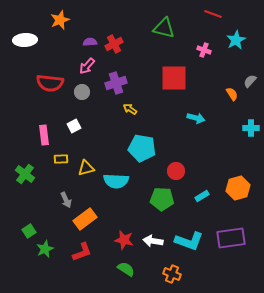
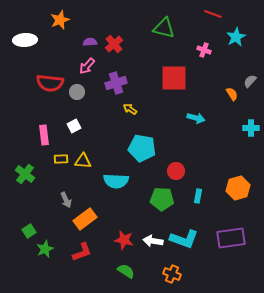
cyan star: moved 3 px up
red cross: rotated 12 degrees counterclockwise
gray circle: moved 5 px left
yellow triangle: moved 3 px left, 7 px up; rotated 18 degrees clockwise
cyan rectangle: moved 4 px left; rotated 48 degrees counterclockwise
cyan L-shape: moved 5 px left, 2 px up
green semicircle: moved 2 px down
